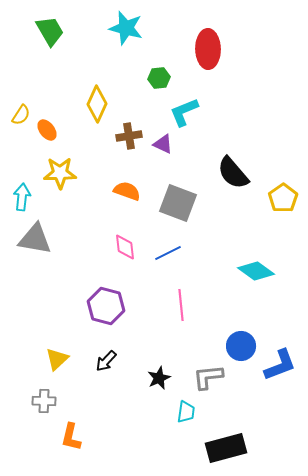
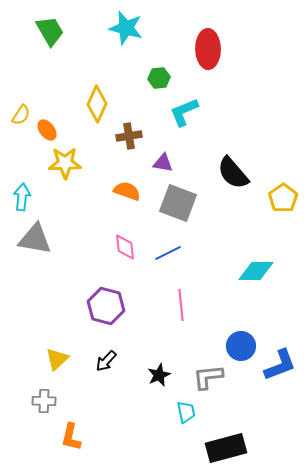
purple triangle: moved 19 px down; rotated 15 degrees counterclockwise
yellow star: moved 5 px right, 10 px up
cyan diamond: rotated 36 degrees counterclockwise
black star: moved 3 px up
cyan trapezoid: rotated 20 degrees counterclockwise
